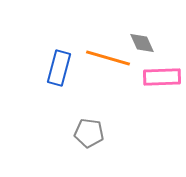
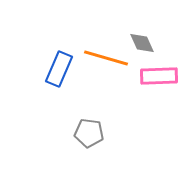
orange line: moved 2 px left
blue rectangle: moved 1 px down; rotated 8 degrees clockwise
pink rectangle: moved 3 px left, 1 px up
